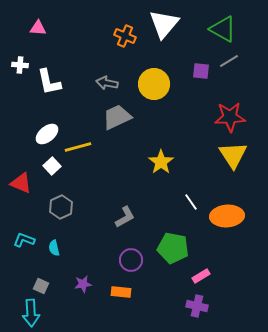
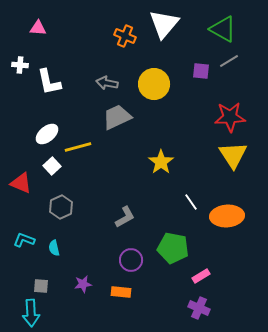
gray square: rotated 21 degrees counterclockwise
purple cross: moved 2 px right, 2 px down; rotated 10 degrees clockwise
